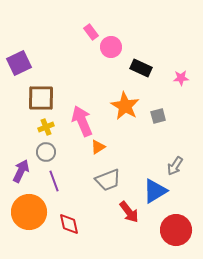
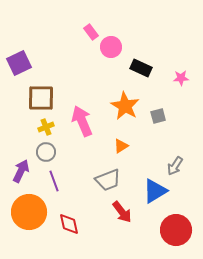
orange triangle: moved 23 px right, 1 px up
red arrow: moved 7 px left
